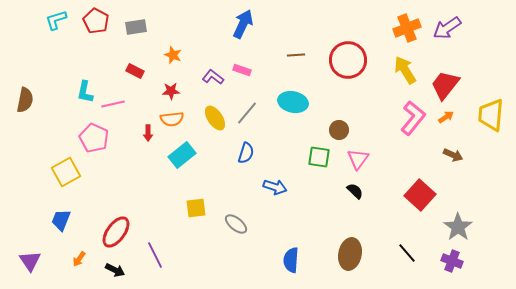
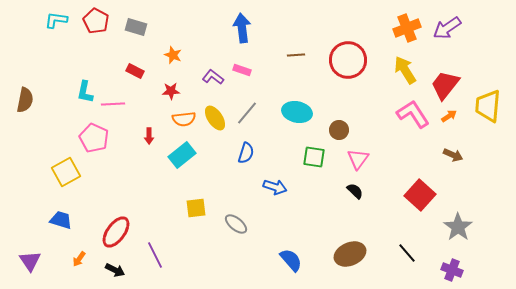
cyan L-shape at (56, 20): rotated 25 degrees clockwise
blue arrow at (243, 24): moved 1 px left, 4 px down; rotated 32 degrees counterclockwise
gray rectangle at (136, 27): rotated 25 degrees clockwise
cyan ellipse at (293, 102): moved 4 px right, 10 px down
pink line at (113, 104): rotated 10 degrees clockwise
yellow trapezoid at (491, 115): moved 3 px left, 9 px up
orange arrow at (446, 117): moved 3 px right, 1 px up
pink L-shape at (413, 118): moved 4 px up; rotated 72 degrees counterclockwise
orange semicircle at (172, 119): moved 12 px right
red arrow at (148, 133): moved 1 px right, 3 px down
green square at (319, 157): moved 5 px left
blue trapezoid at (61, 220): rotated 85 degrees clockwise
brown ellipse at (350, 254): rotated 56 degrees clockwise
blue semicircle at (291, 260): rotated 135 degrees clockwise
purple cross at (452, 261): moved 9 px down
